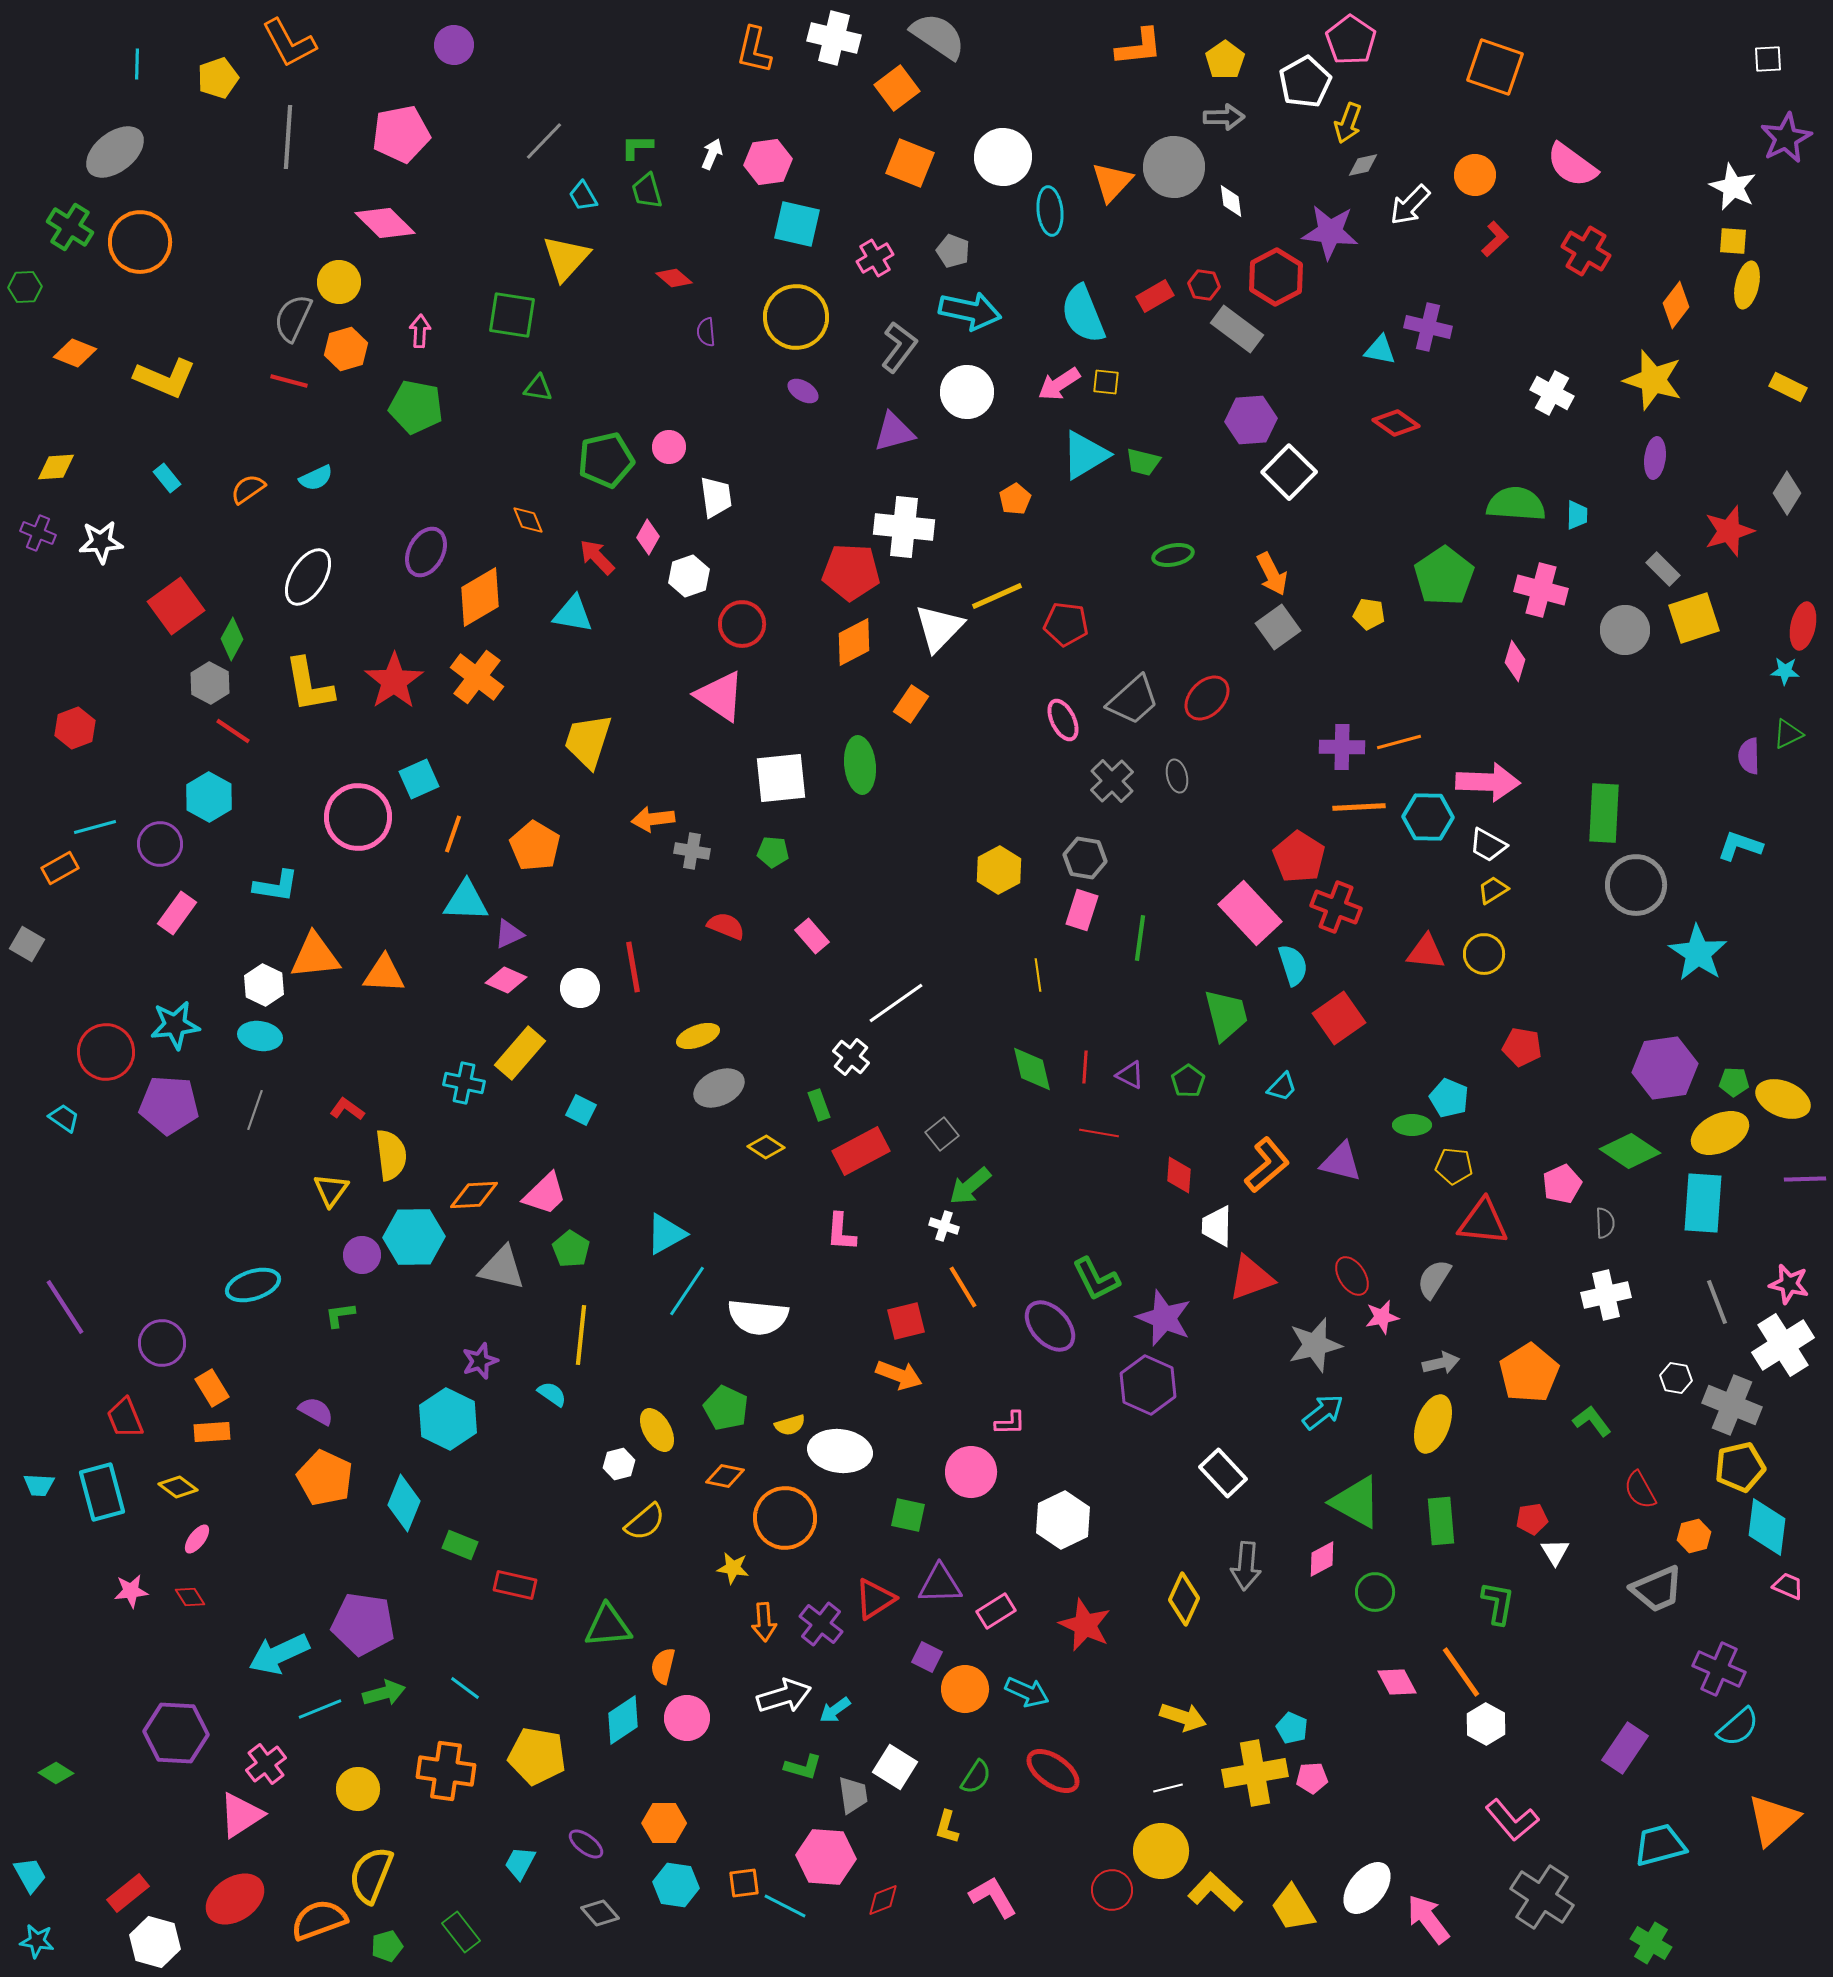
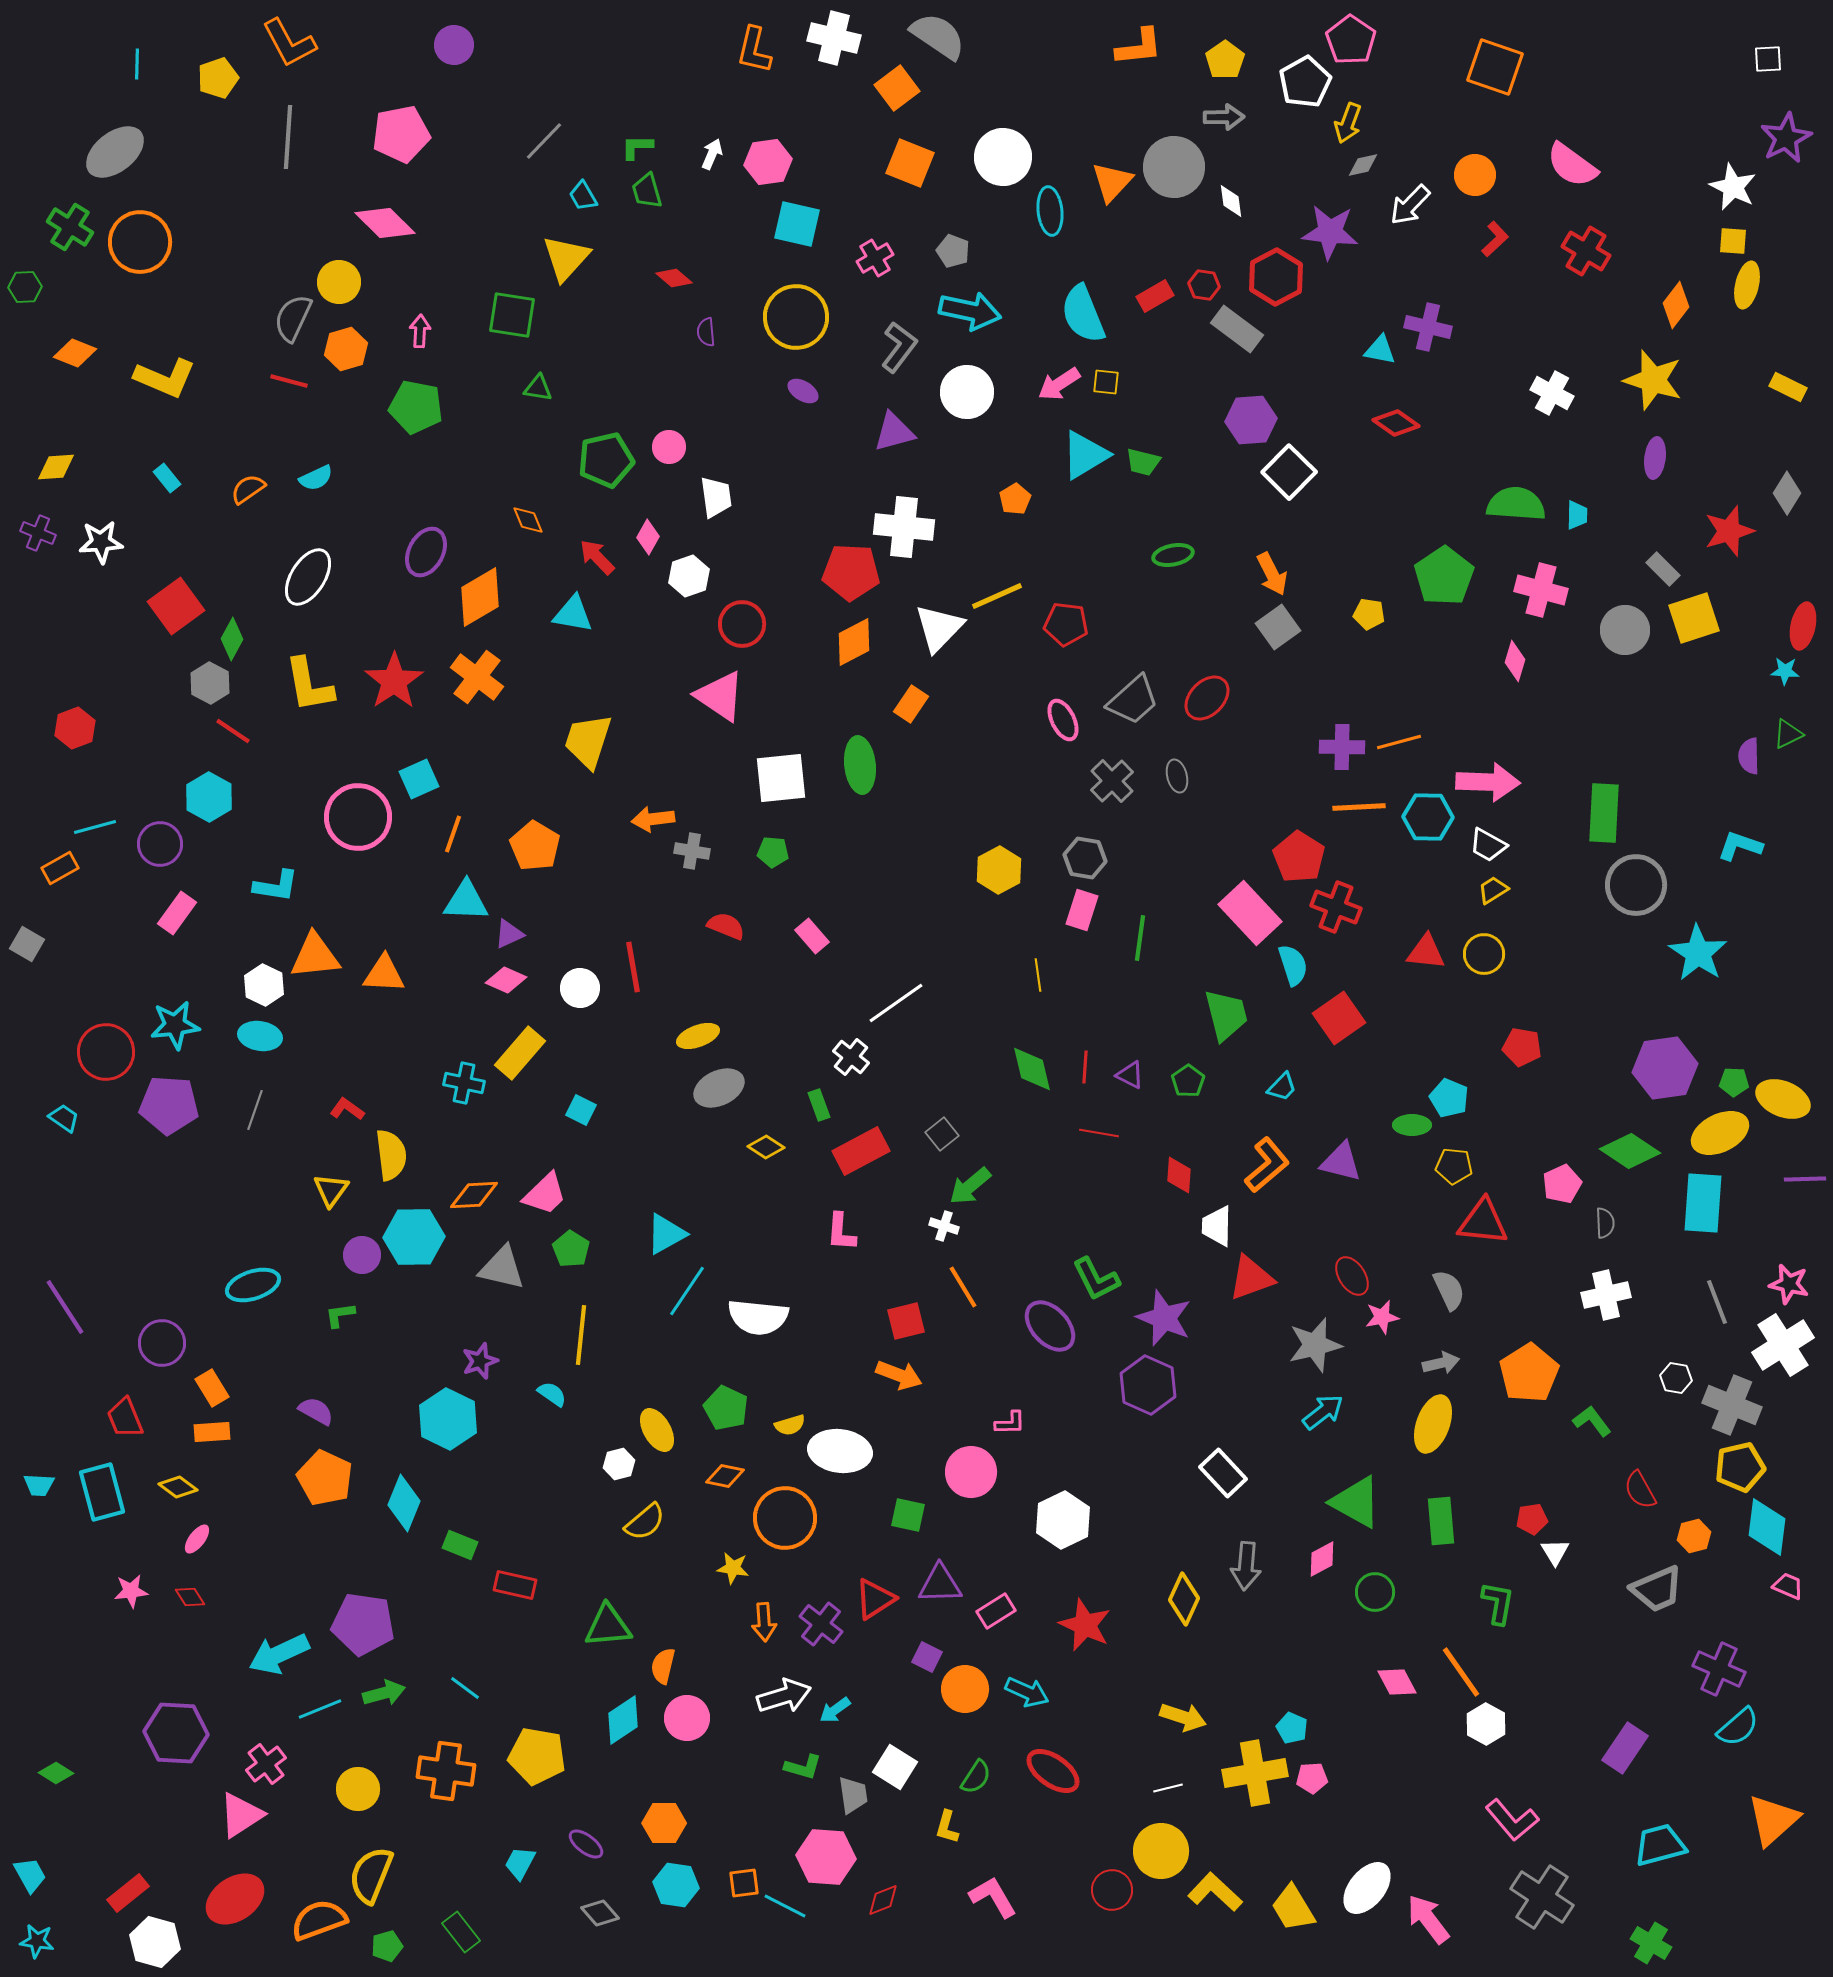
gray semicircle at (1434, 1279): moved 15 px right, 11 px down; rotated 123 degrees clockwise
